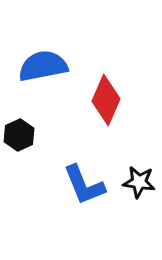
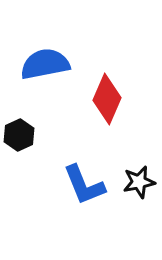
blue semicircle: moved 2 px right, 2 px up
red diamond: moved 1 px right, 1 px up
black star: rotated 20 degrees counterclockwise
